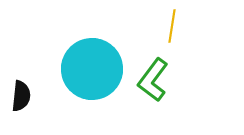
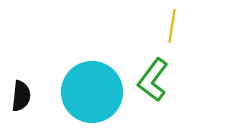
cyan circle: moved 23 px down
